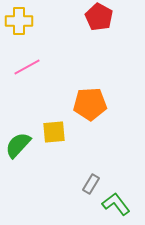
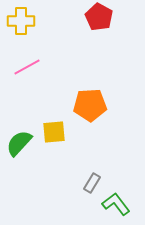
yellow cross: moved 2 px right
orange pentagon: moved 1 px down
green semicircle: moved 1 px right, 2 px up
gray rectangle: moved 1 px right, 1 px up
